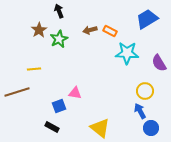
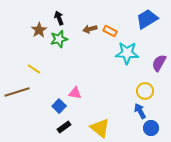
black arrow: moved 7 px down
brown arrow: moved 1 px up
green star: rotated 12 degrees clockwise
purple semicircle: rotated 60 degrees clockwise
yellow line: rotated 40 degrees clockwise
blue square: rotated 24 degrees counterclockwise
black rectangle: moved 12 px right; rotated 64 degrees counterclockwise
